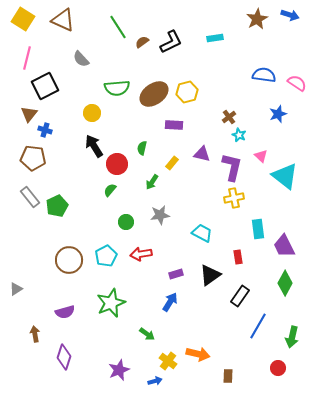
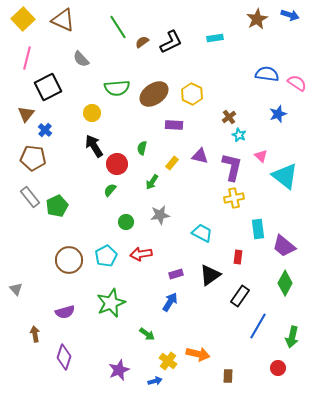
yellow square at (23, 19): rotated 15 degrees clockwise
blue semicircle at (264, 75): moved 3 px right, 1 px up
black square at (45, 86): moved 3 px right, 1 px down
yellow hexagon at (187, 92): moved 5 px right, 2 px down; rotated 20 degrees counterclockwise
brown triangle at (29, 114): moved 3 px left
blue cross at (45, 130): rotated 24 degrees clockwise
purple triangle at (202, 154): moved 2 px left, 2 px down
purple trapezoid at (284, 246): rotated 25 degrees counterclockwise
red rectangle at (238, 257): rotated 16 degrees clockwise
gray triangle at (16, 289): rotated 40 degrees counterclockwise
